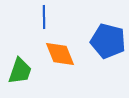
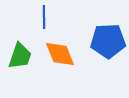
blue pentagon: rotated 16 degrees counterclockwise
green trapezoid: moved 15 px up
